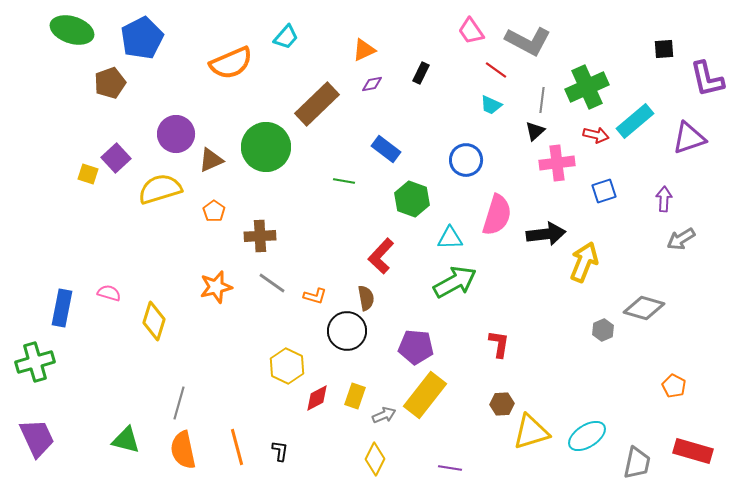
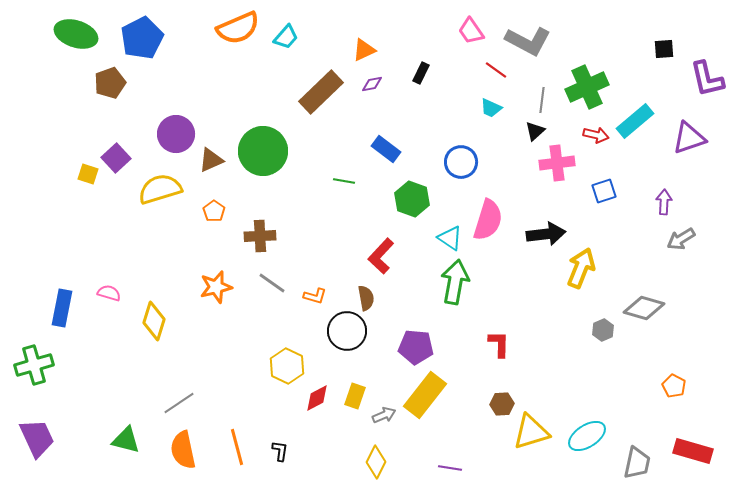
green ellipse at (72, 30): moved 4 px right, 4 px down
orange semicircle at (231, 63): moved 7 px right, 35 px up
brown rectangle at (317, 104): moved 4 px right, 12 px up
cyan trapezoid at (491, 105): moved 3 px down
green circle at (266, 147): moved 3 px left, 4 px down
blue circle at (466, 160): moved 5 px left, 2 px down
purple arrow at (664, 199): moved 3 px down
pink semicircle at (497, 215): moved 9 px left, 5 px down
cyan triangle at (450, 238): rotated 36 degrees clockwise
yellow arrow at (584, 262): moved 3 px left, 6 px down
green arrow at (455, 282): rotated 51 degrees counterclockwise
red L-shape at (499, 344): rotated 8 degrees counterclockwise
green cross at (35, 362): moved 1 px left, 3 px down
gray line at (179, 403): rotated 40 degrees clockwise
yellow diamond at (375, 459): moved 1 px right, 3 px down
